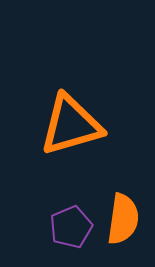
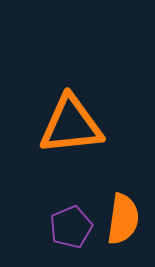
orange triangle: rotated 10 degrees clockwise
